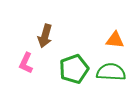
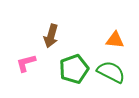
brown arrow: moved 6 px right
pink L-shape: rotated 50 degrees clockwise
green semicircle: rotated 24 degrees clockwise
